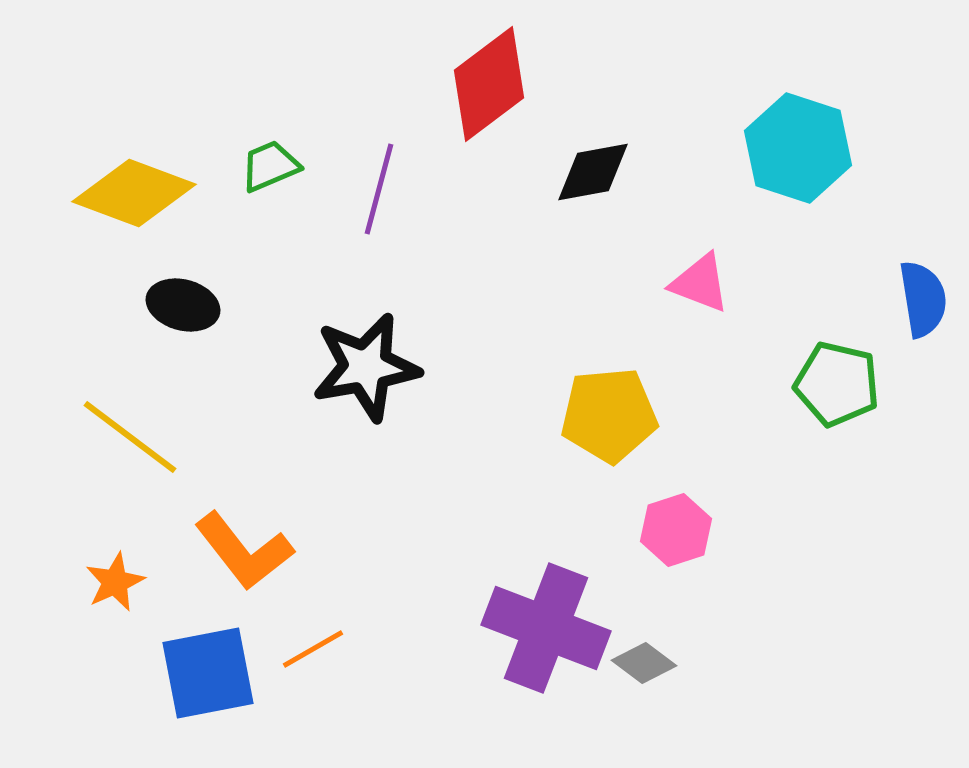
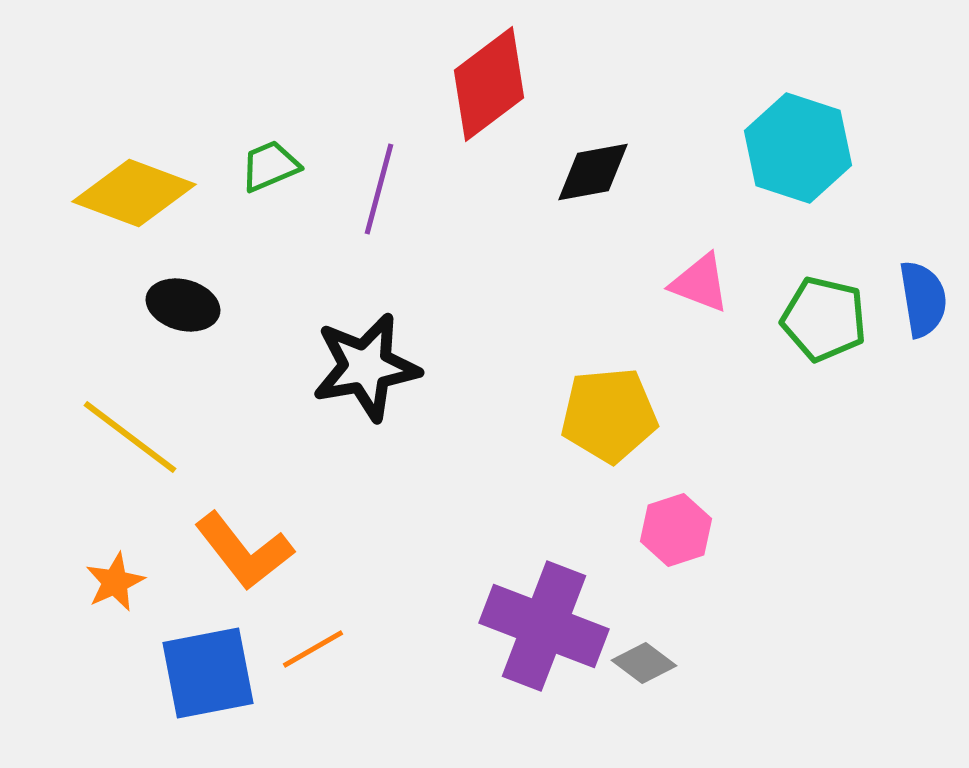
green pentagon: moved 13 px left, 65 px up
purple cross: moved 2 px left, 2 px up
